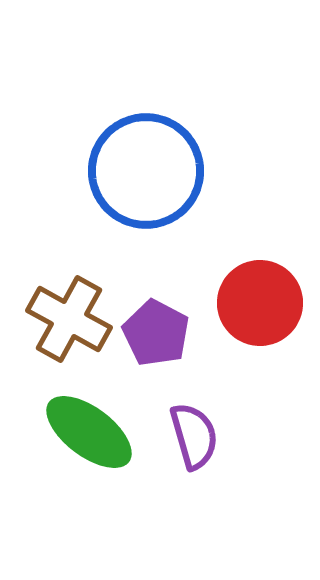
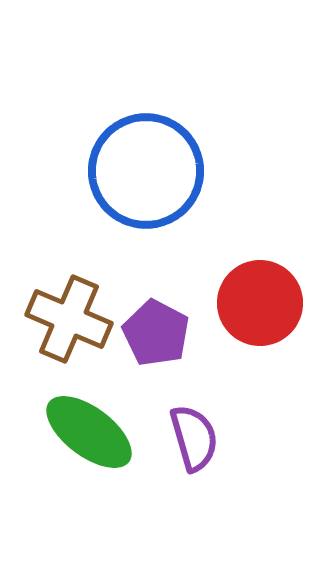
brown cross: rotated 6 degrees counterclockwise
purple semicircle: moved 2 px down
